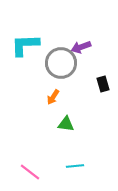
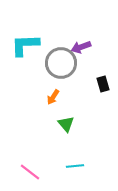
green triangle: rotated 42 degrees clockwise
